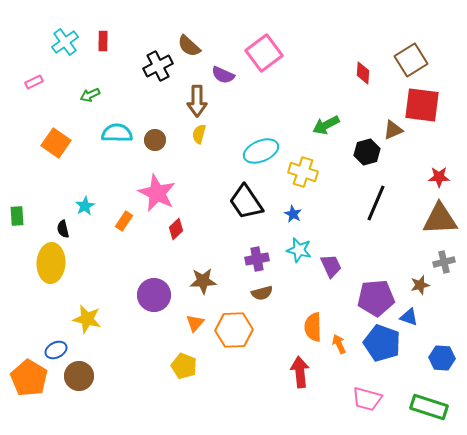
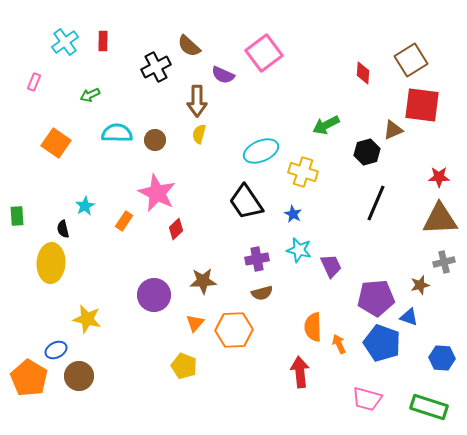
black cross at (158, 66): moved 2 px left, 1 px down
pink rectangle at (34, 82): rotated 42 degrees counterclockwise
